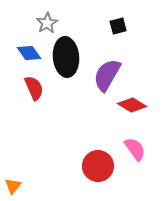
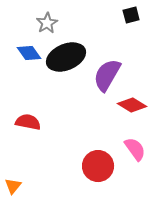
black square: moved 13 px right, 11 px up
black ellipse: rotated 72 degrees clockwise
red semicircle: moved 6 px left, 34 px down; rotated 55 degrees counterclockwise
